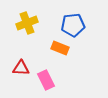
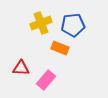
yellow cross: moved 14 px right
pink rectangle: rotated 66 degrees clockwise
